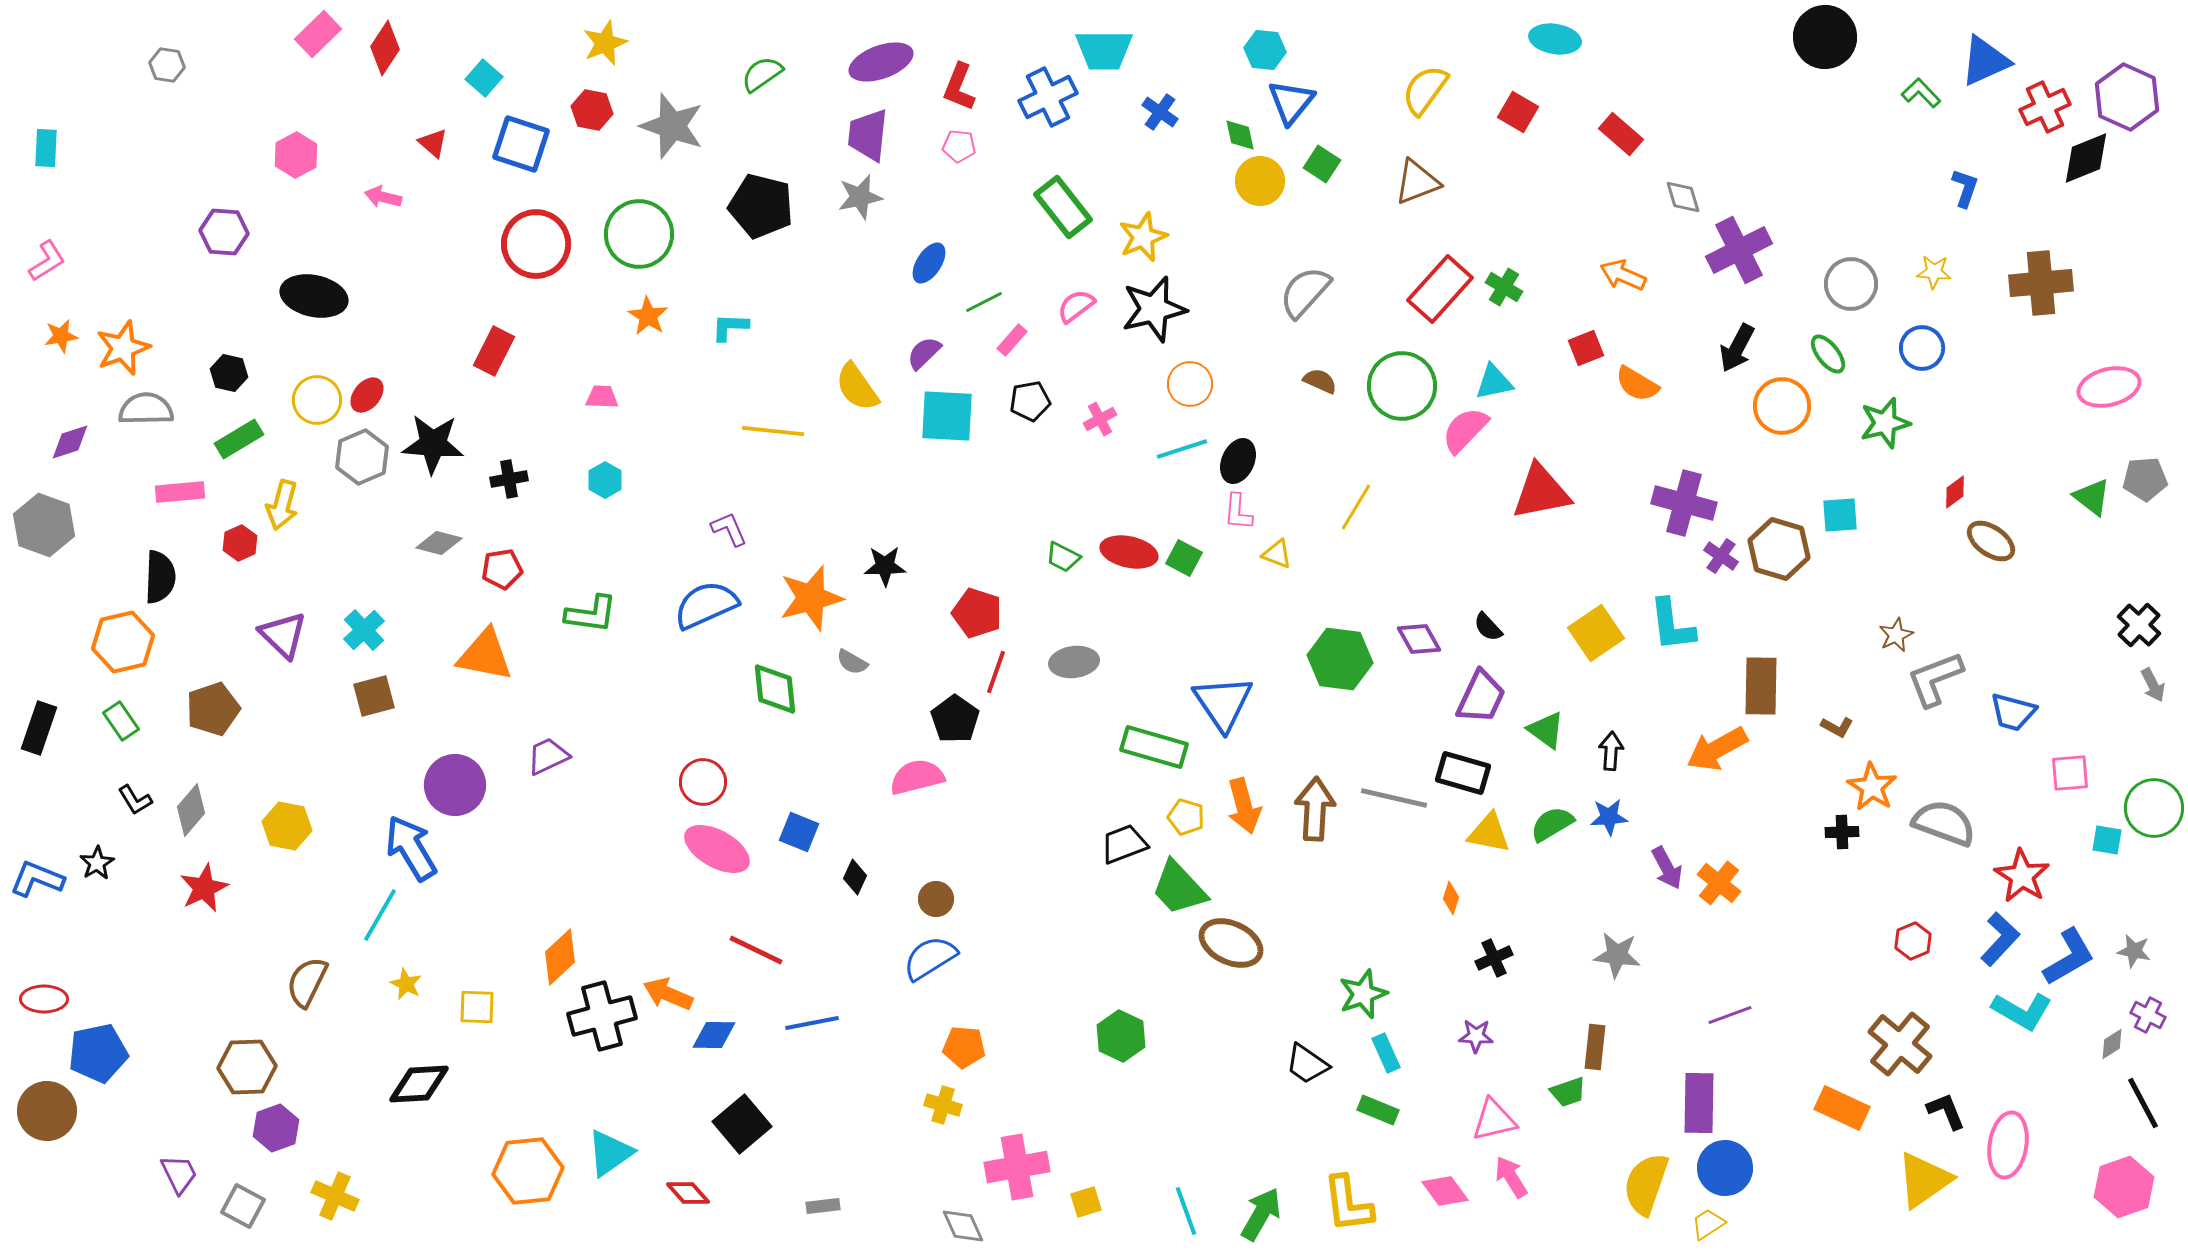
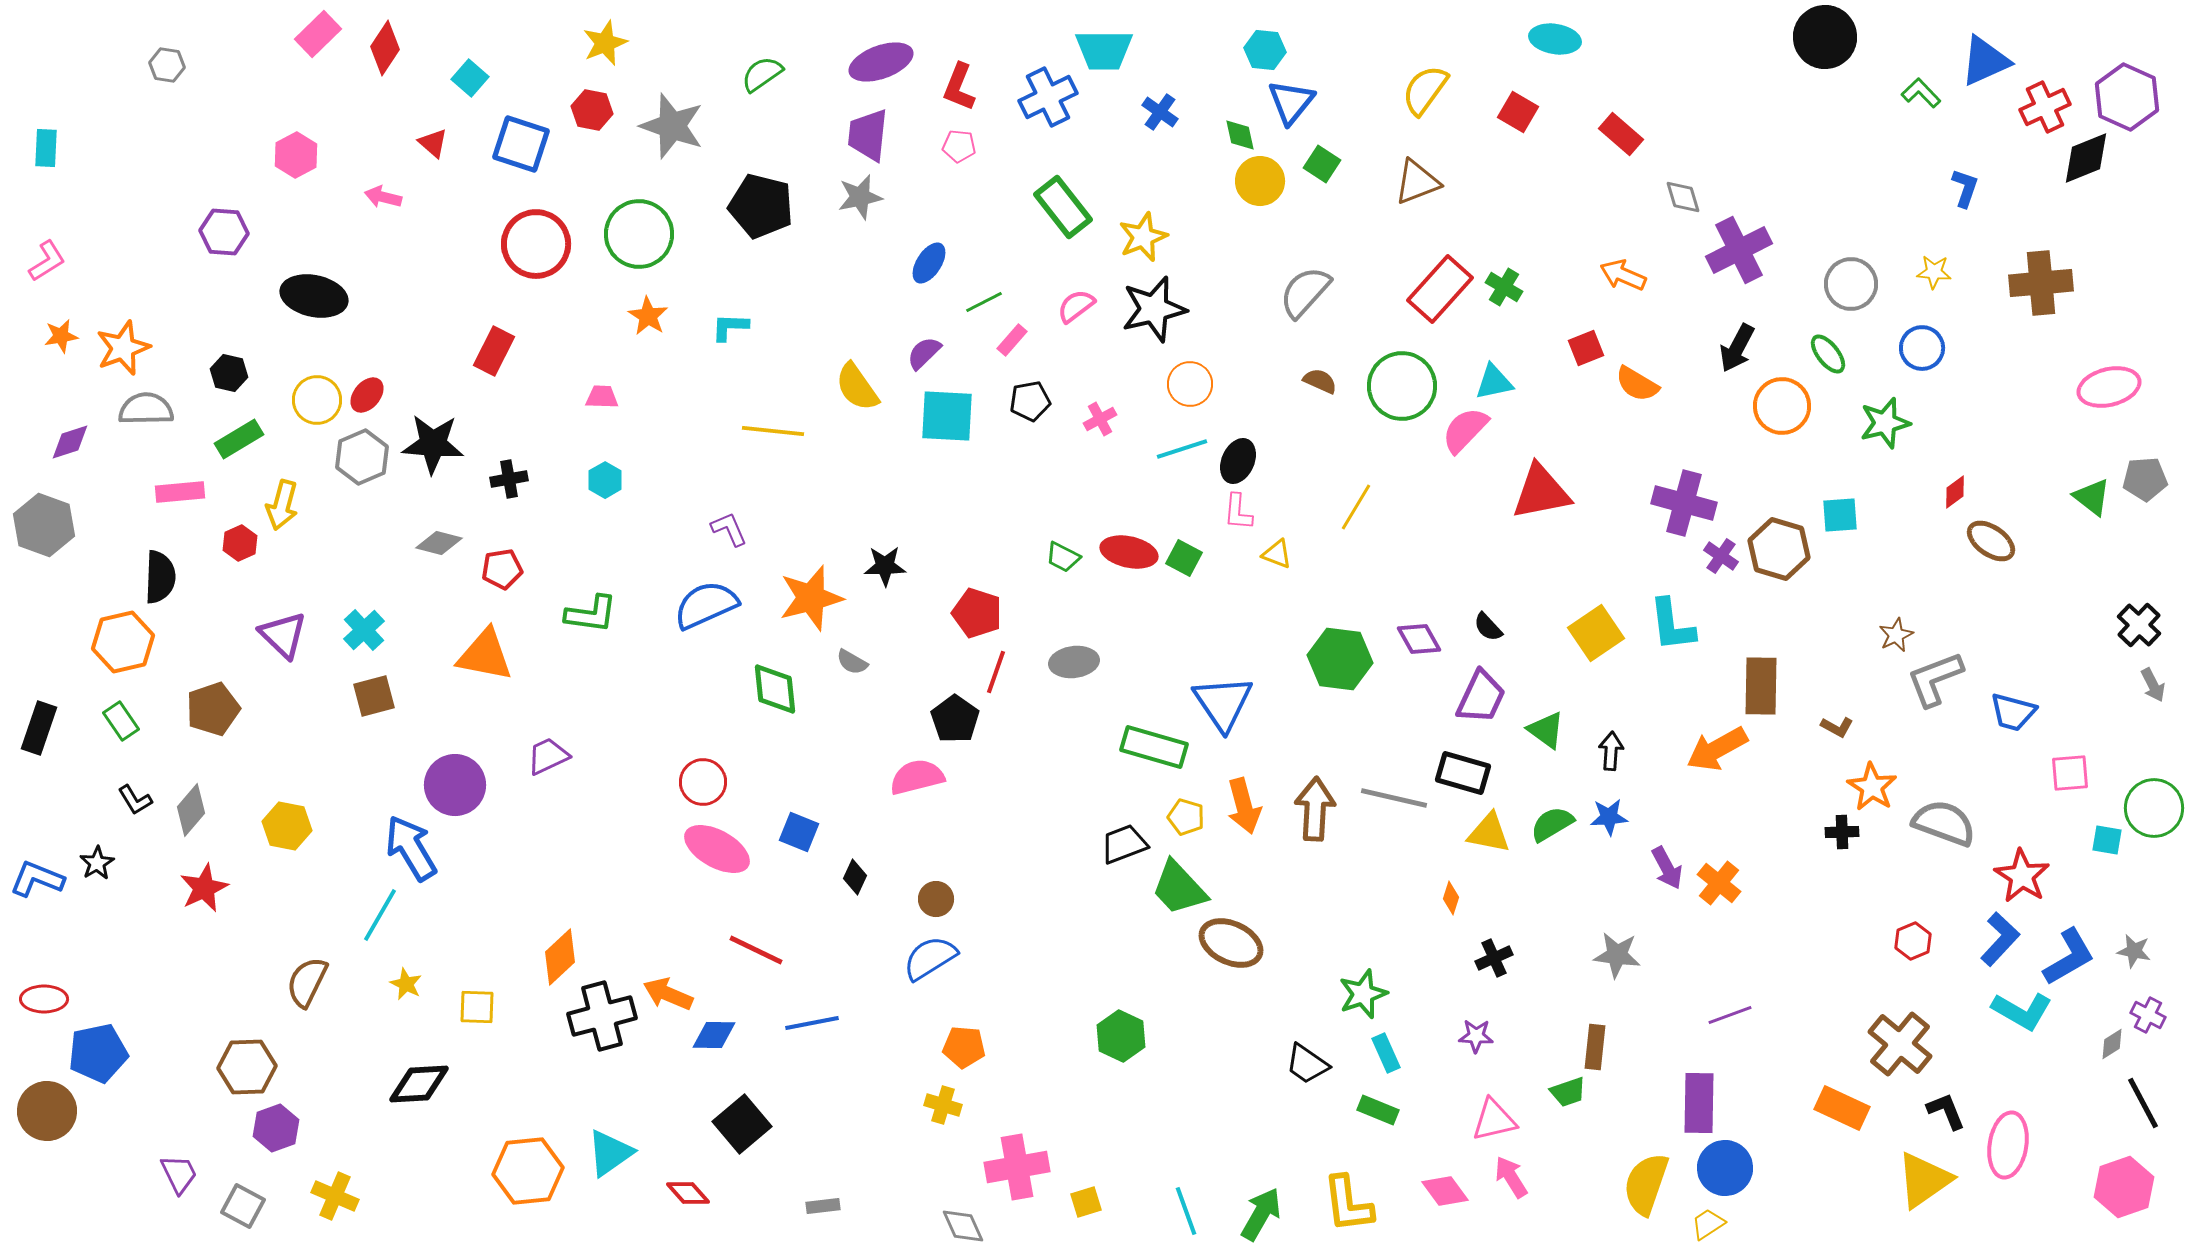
cyan square at (484, 78): moved 14 px left
